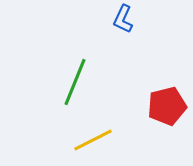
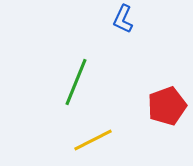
green line: moved 1 px right
red pentagon: rotated 6 degrees counterclockwise
